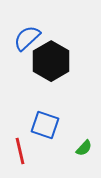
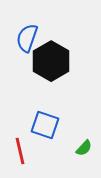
blue semicircle: rotated 28 degrees counterclockwise
